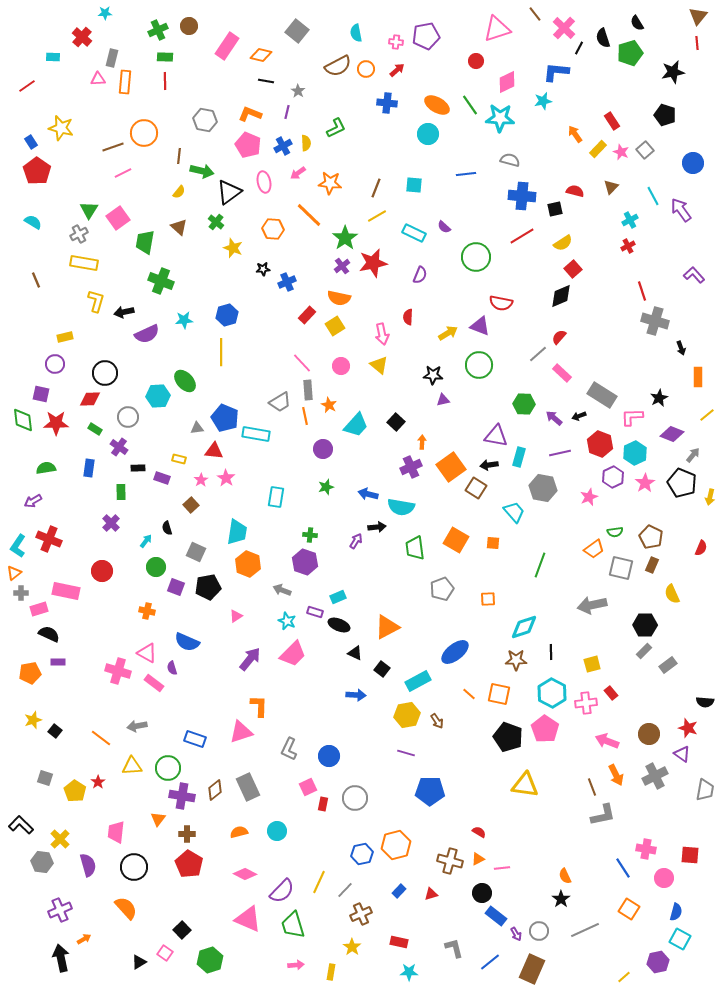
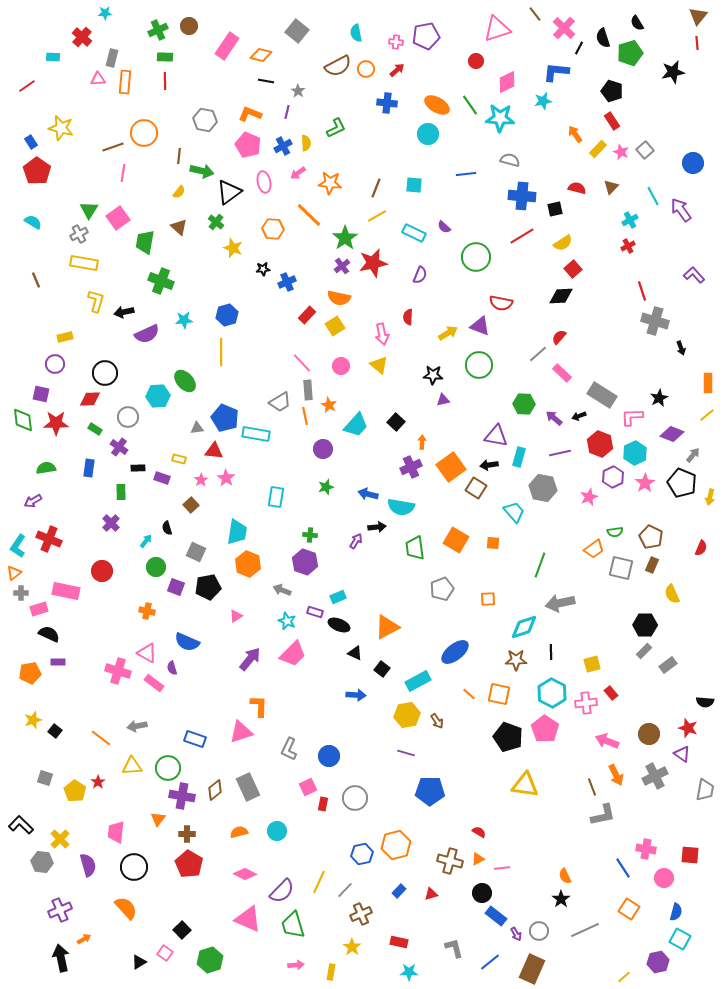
black pentagon at (665, 115): moved 53 px left, 24 px up
pink line at (123, 173): rotated 54 degrees counterclockwise
red semicircle at (575, 191): moved 2 px right, 3 px up
black diamond at (561, 296): rotated 20 degrees clockwise
orange rectangle at (698, 377): moved 10 px right, 6 px down
gray arrow at (592, 605): moved 32 px left, 2 px up
